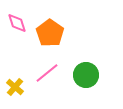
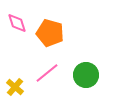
orange pentagon: rotated 20 degrees counterclockwise
